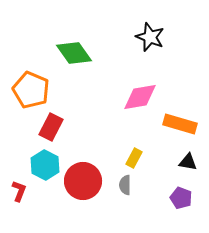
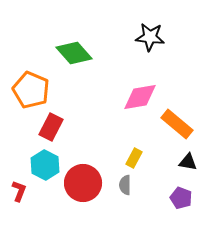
black star: rotated 16 degrees counterclockwise
green diamond: rotated 6 degrees counterclockwise
orange rectangle: moved 3 px left; rotated 24 degrees clockwise
red circle: moved 2 px down
